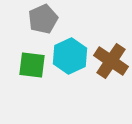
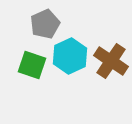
gray pentagon: moved 2 px right, 5 px down
green square: rotated 12 degrees clockwise
